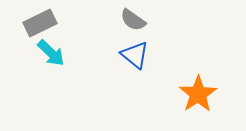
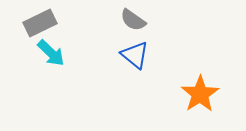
orange star: moved 2 px right
